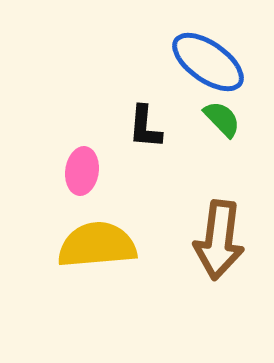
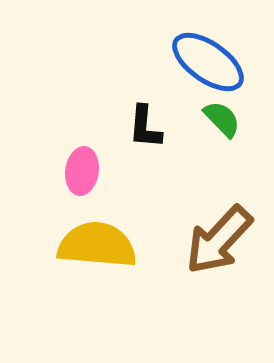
brown arrow: rotated 36 degrees clockwise
yellow semicircle: rotated 10 degrees clockwise
